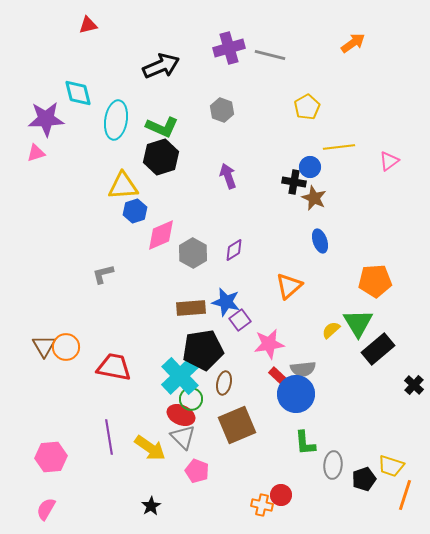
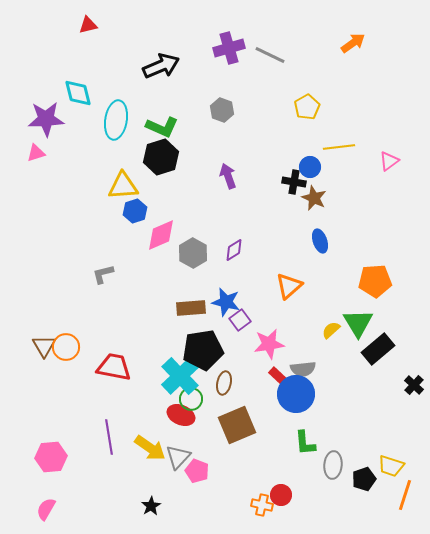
gray line at (270, 55): rotated 12 degrees clockwise
gray triangle at (183, 437): moved 5 px left, 20 px down; rotated 28 degrees clockwise
